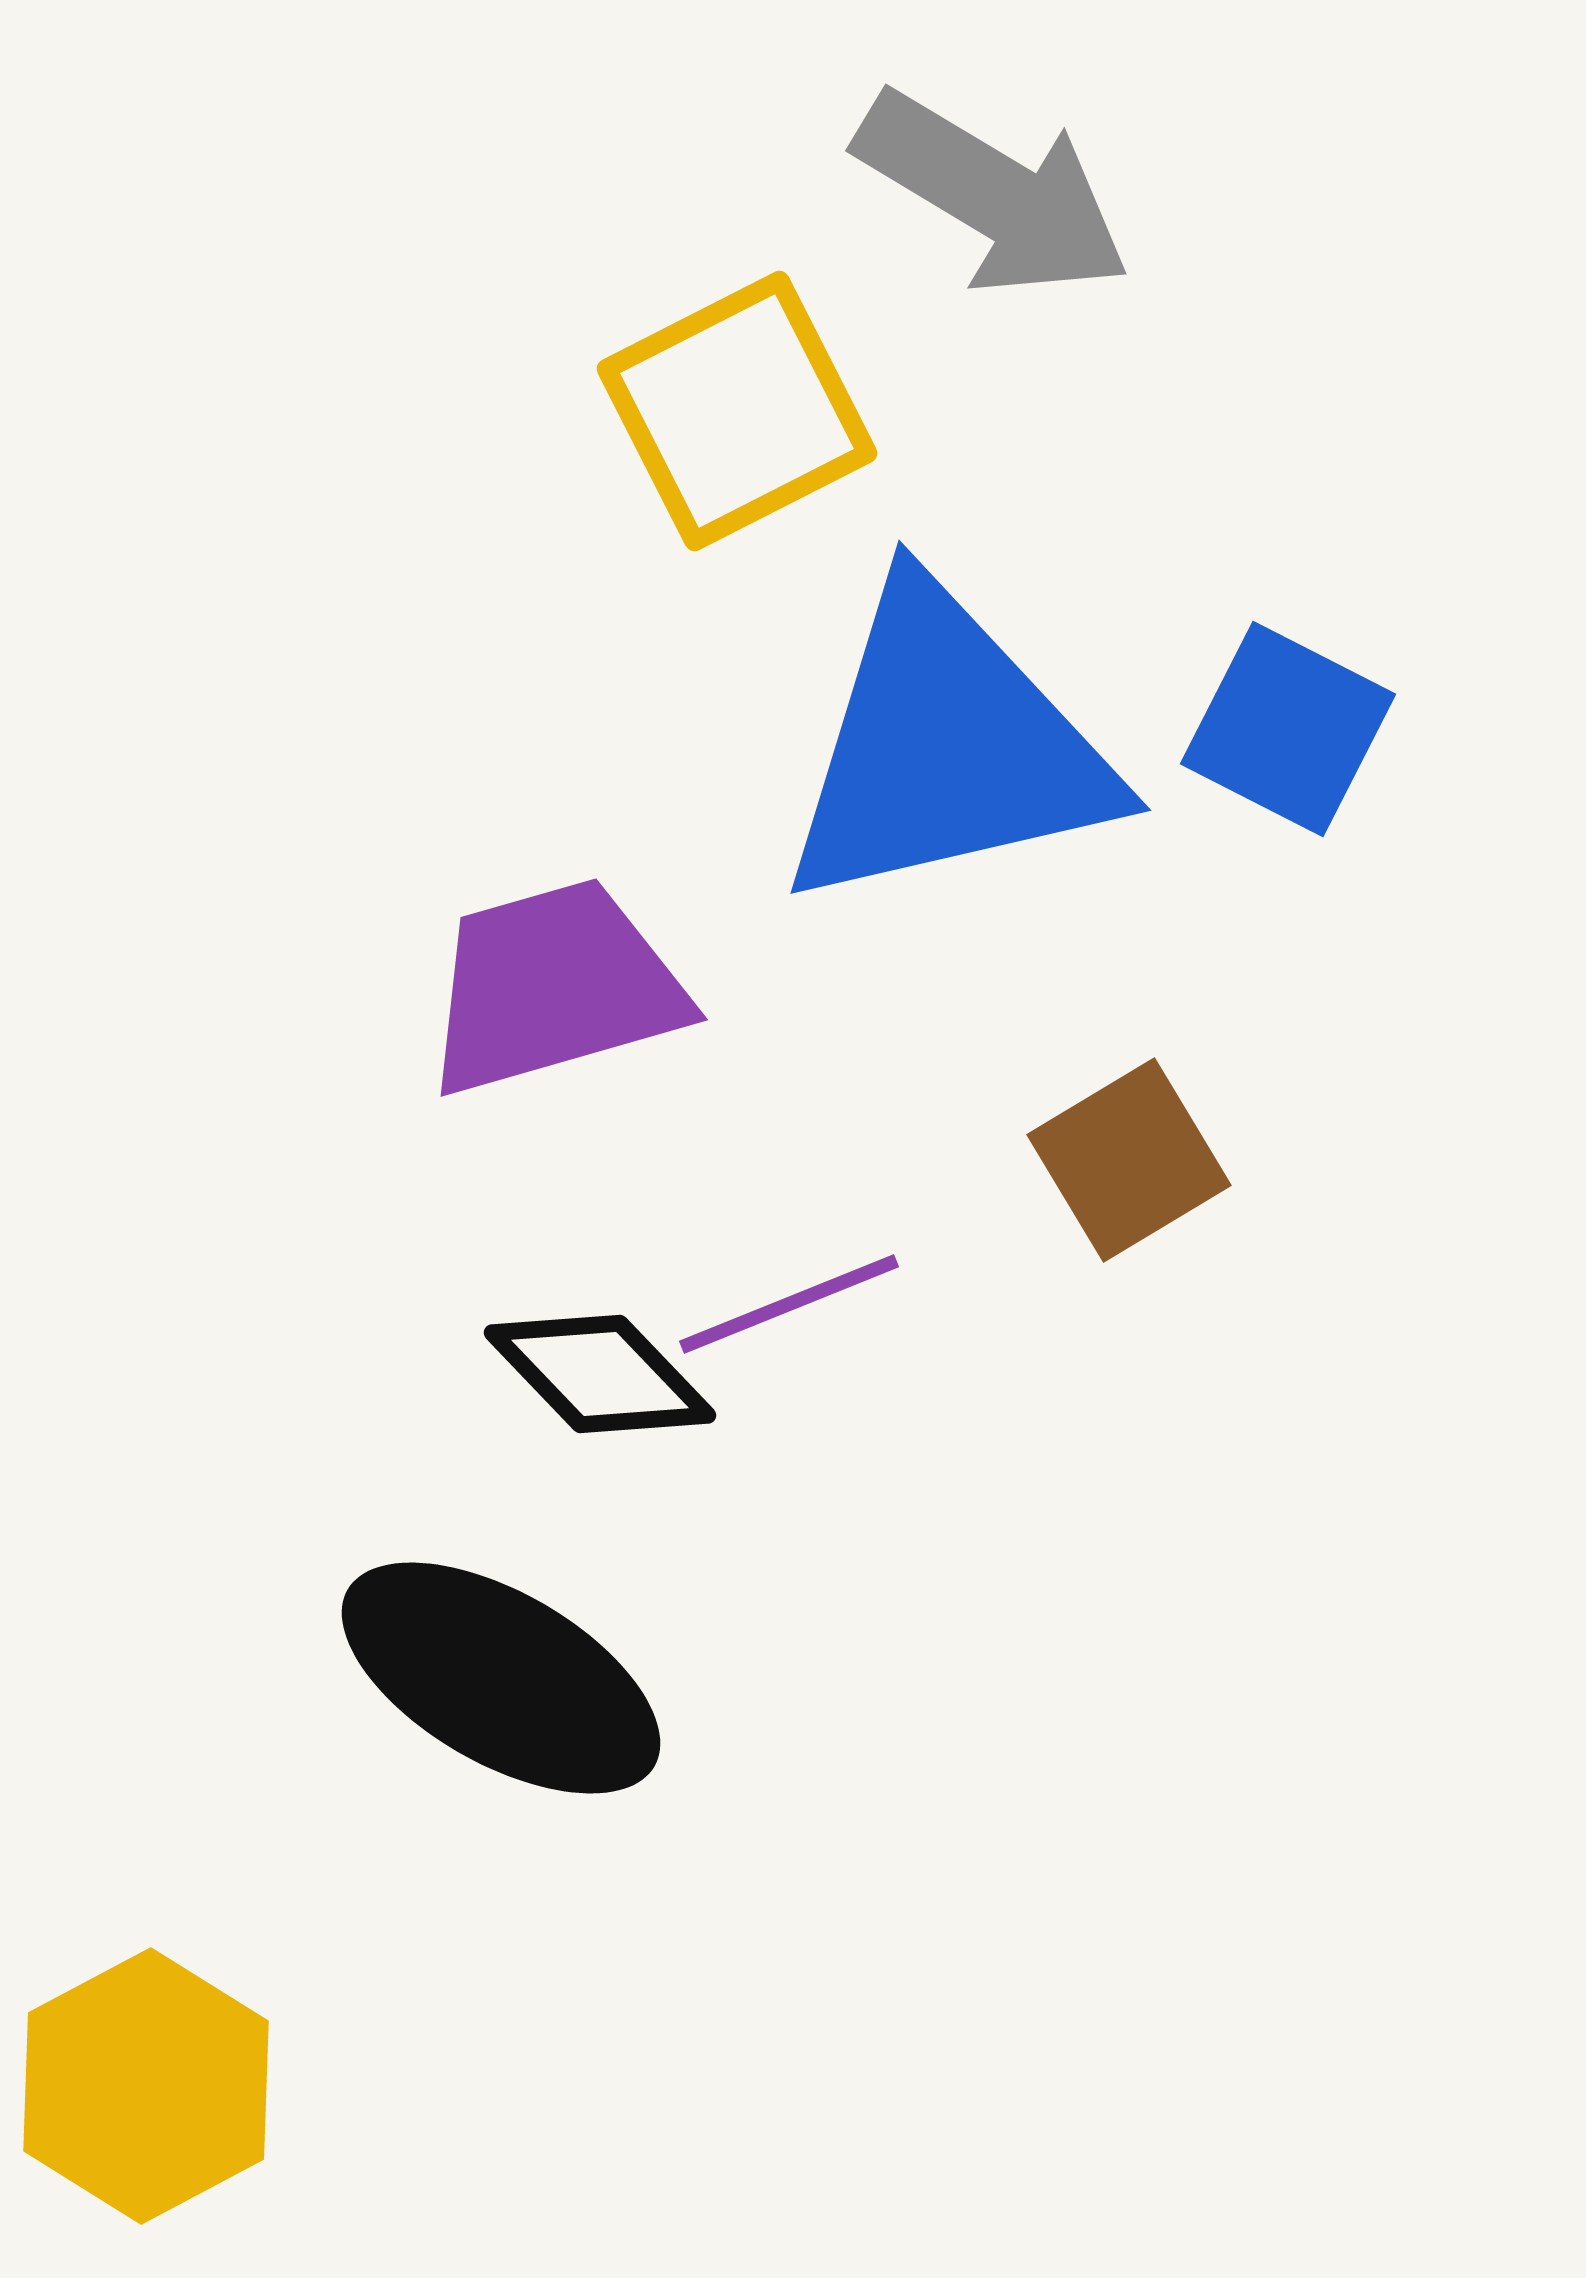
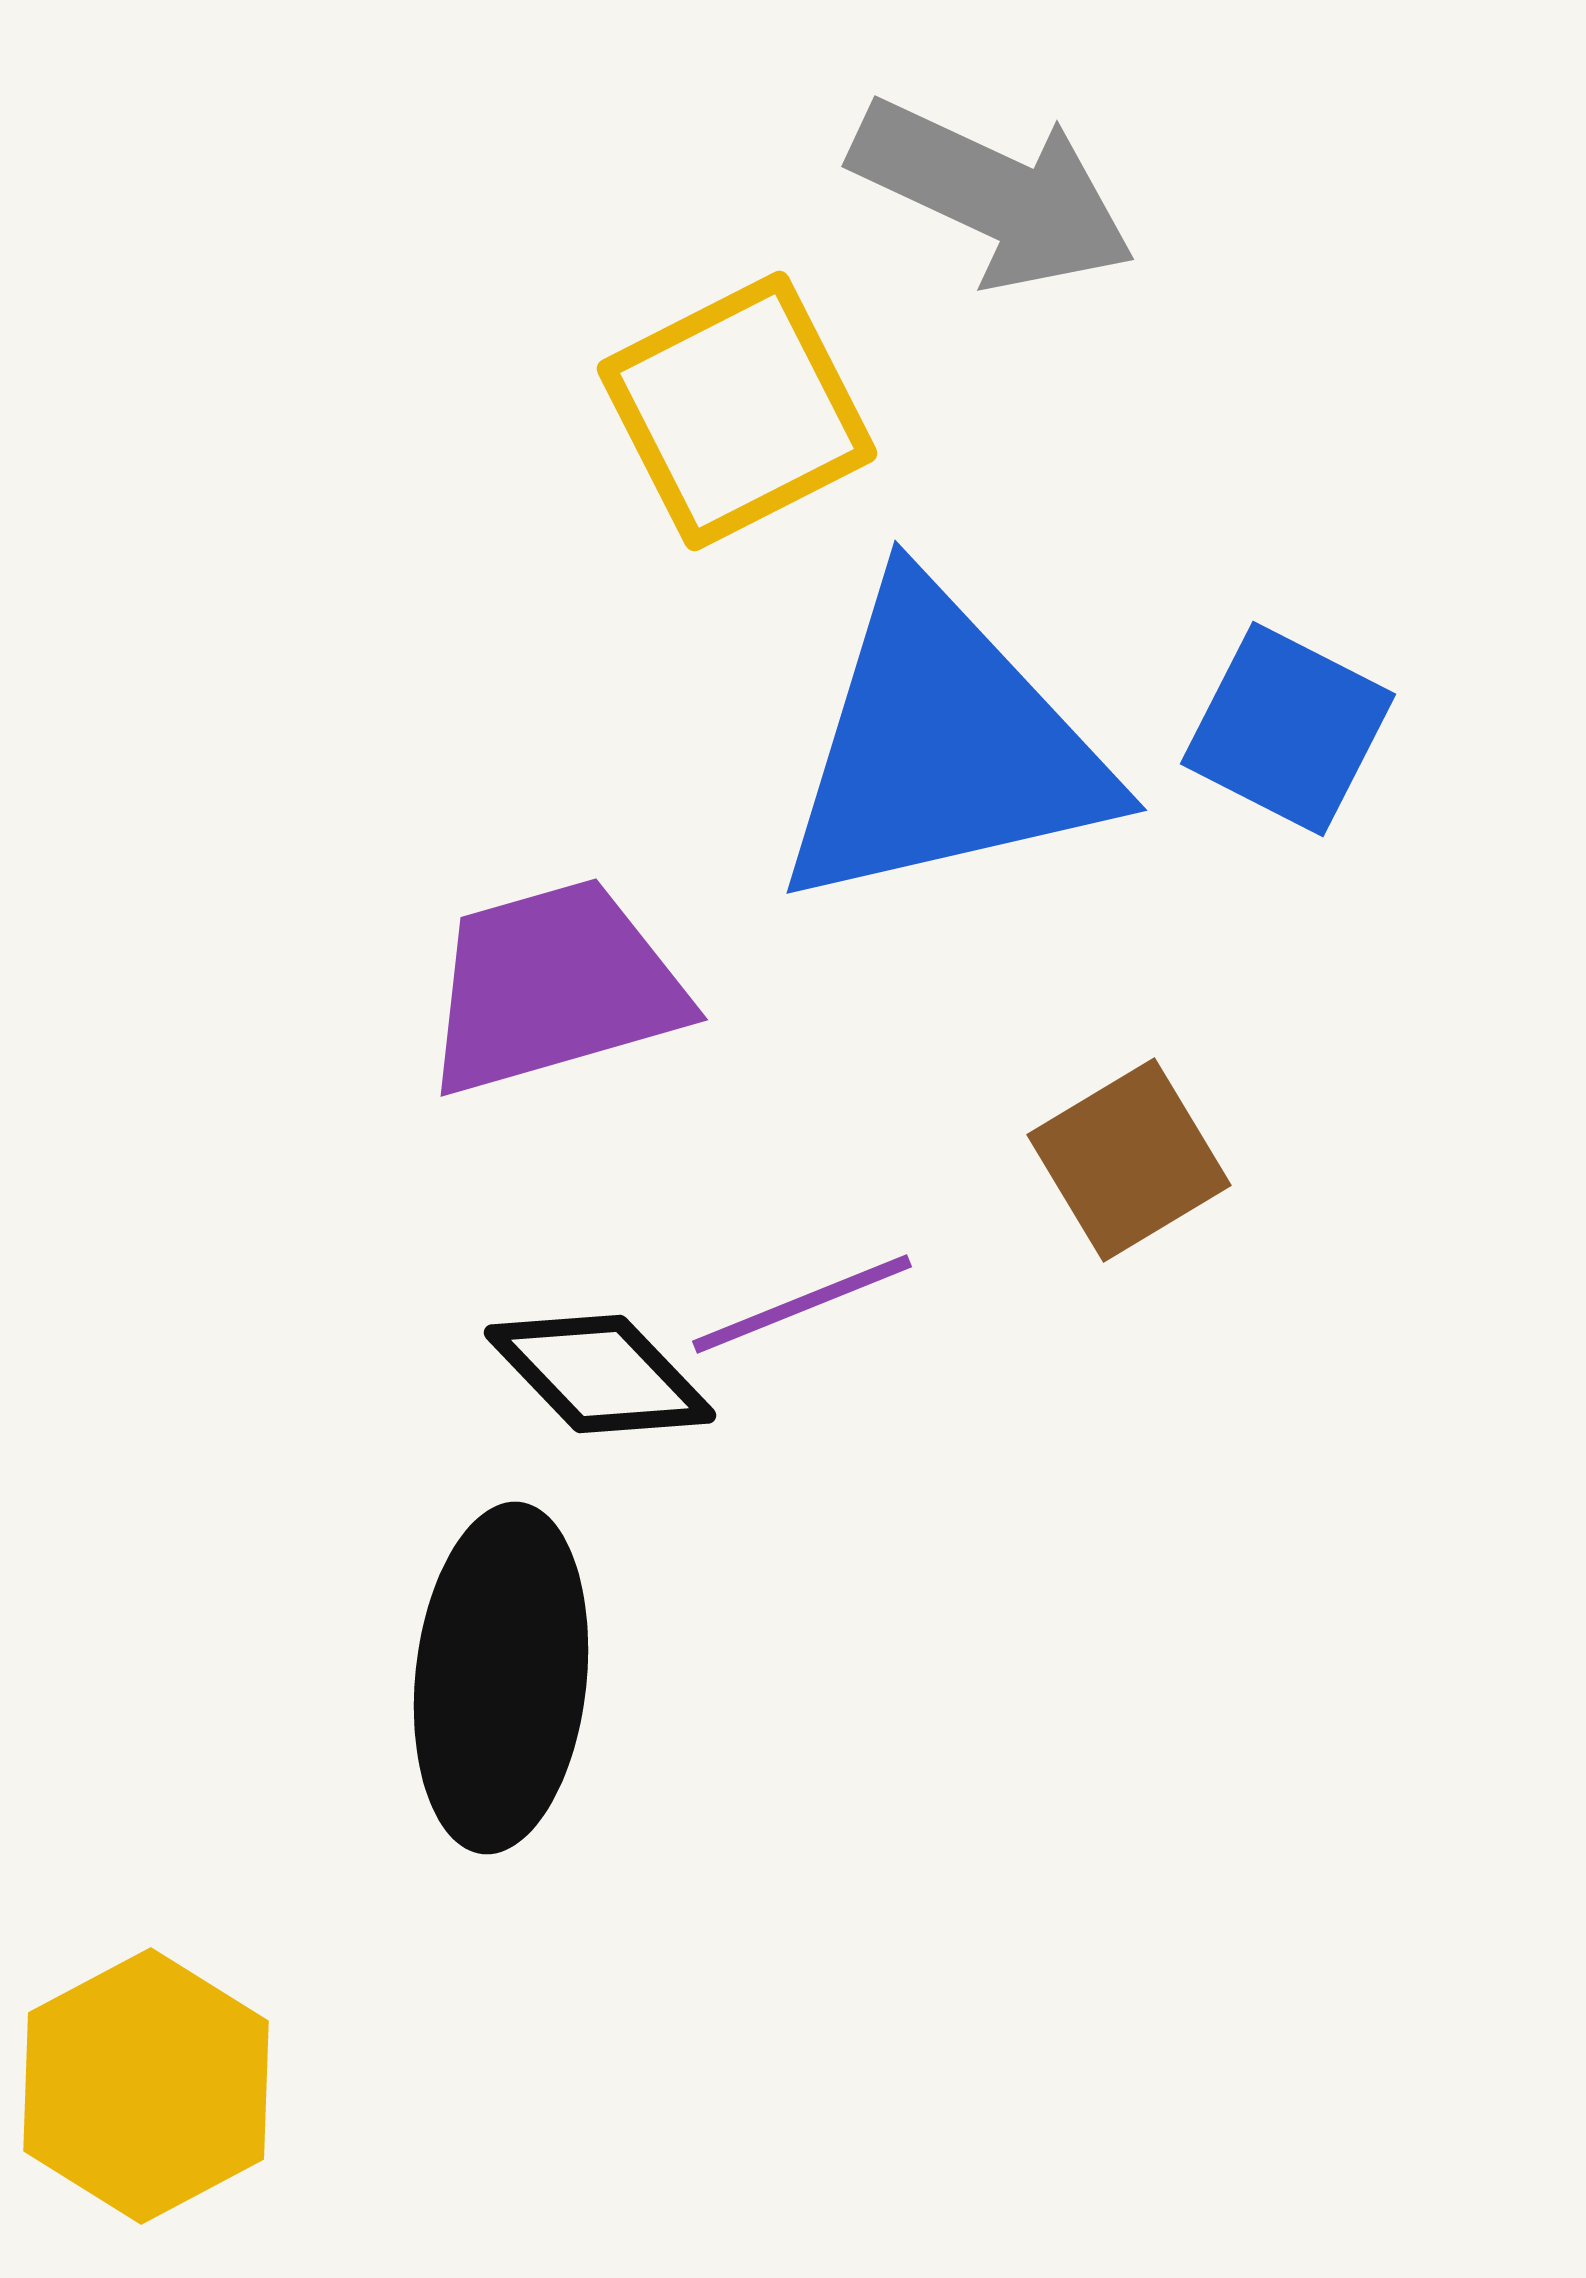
gray arrow: rotated 6 degrees counterclockwise
blue triangle: moved 4 px left
purple line: moved 13 px right
black ellipse: rotated 66 degrees clockwise
